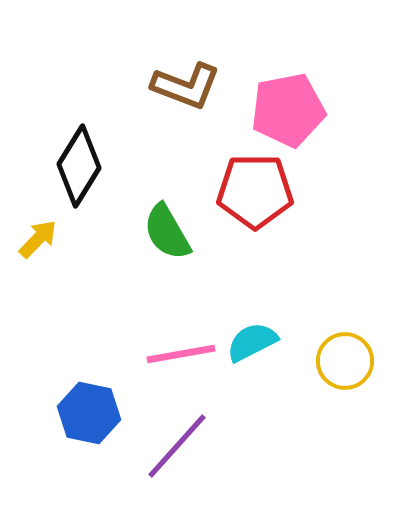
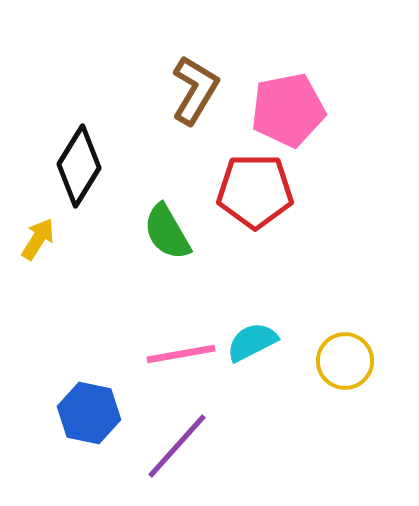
brown L-shape: moved 9 px right, 4 px down; rotated 80 degrees counterclockwise
yellow arrow: rotated 12 degrees counterclockwise
